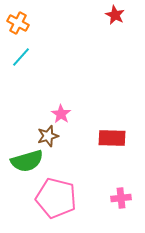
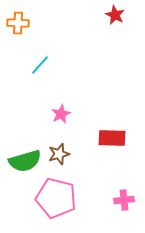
orange cross: rotated 25 degrees counterclockwise
cyan line: moved 19 px right, 8 px down
pink star: rotated 12 degrees clockwise
brown star: moved 11 px right, 18 px down
green semicircle: moved 2 px left
pink cross: moved 3 px right, 2 px down
